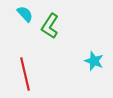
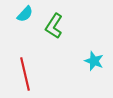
cyan semicircle: rotated 84 degrees clockwise
green L-shape: moved 4 px right
